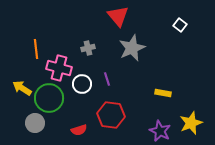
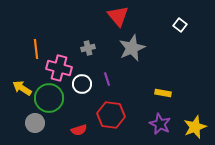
yellow star: moved 4 px right, 4 px down
purple star: moved 7 px up
